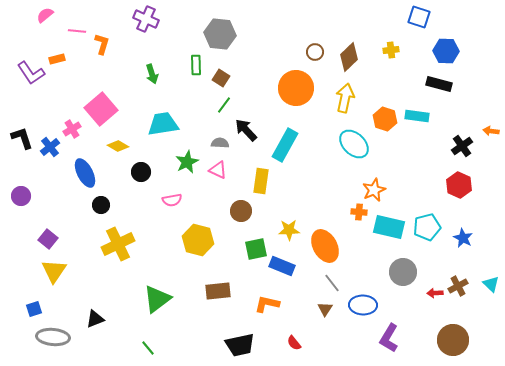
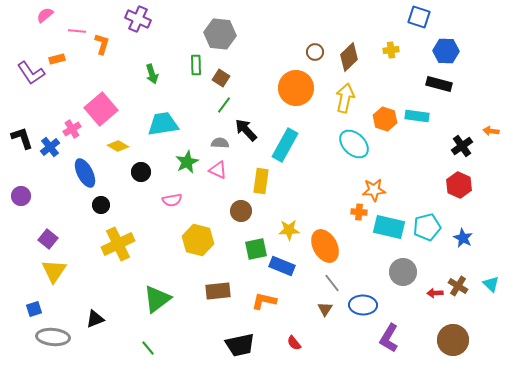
purple cross at (146, 19): moved 8 px left
orange star at (374, 190): rotated 20 degrees clockwise
brown cross at (458, 286): rotated 30 degrees counterclockwise
orange L-shape at (267, 304): moved 3 px left, 3 px up
